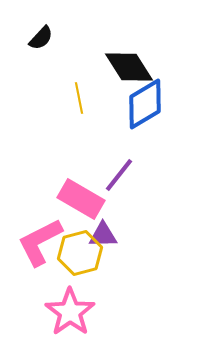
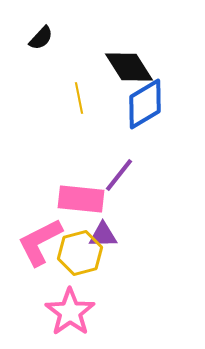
pink rectangle: rotated 24 degrees counterclockwise
